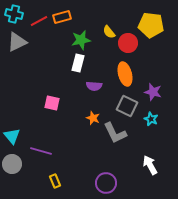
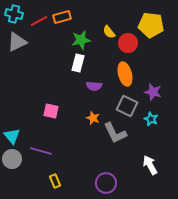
pink square: moved 1 px left, 8 px down
gray circle: moved 5 px up
